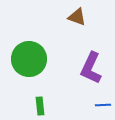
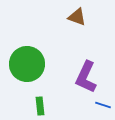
green circle: moved 2 px left, 5 px down
purple L-shape: moved 5 px left, 9 px down
blue line: rotated 21 degrees clockwise
